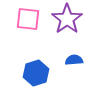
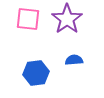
blue hexagon: rotated 10 degrees clockwise
